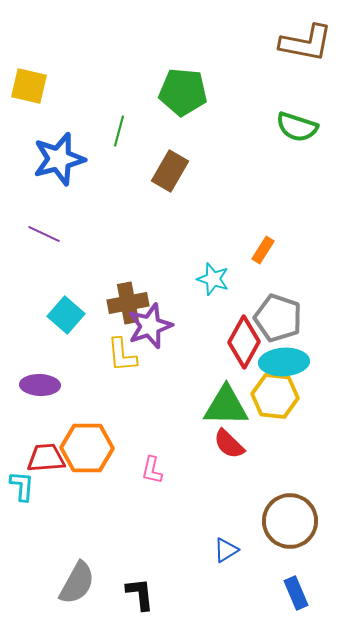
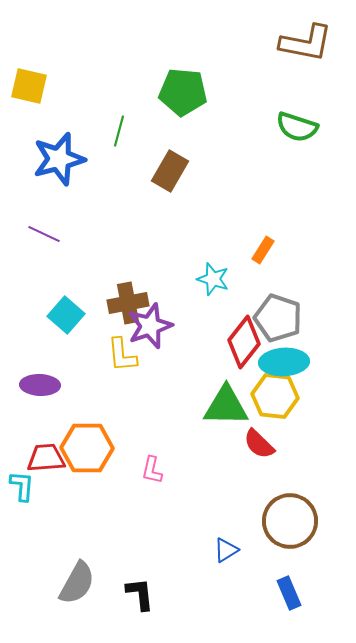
red diamond: rotated 9 degrees clockwise
red semicircle: moved 30 px right
blue rectangle: moved 7 px left
